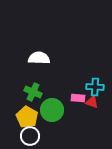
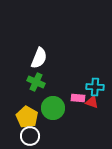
white semicircle: rotated 110 degrees clockwise
green cross: moved 3 px right, 10 px up
green circle: moved 1 px right, 2 px up
